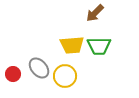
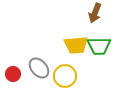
brown arrow: rotated 24 degrees counterclockwise
yellow trapezoid: moved 4 px right
